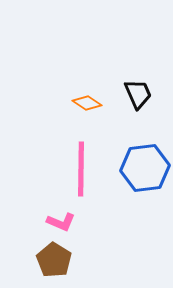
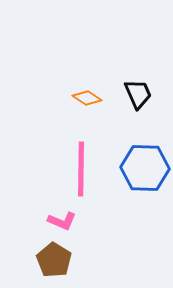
orange diamond: moved 5 px up
blue hexagon: rotated 9 degrees clockwise
pink L-shape: moved 1 px right, 1 px up
